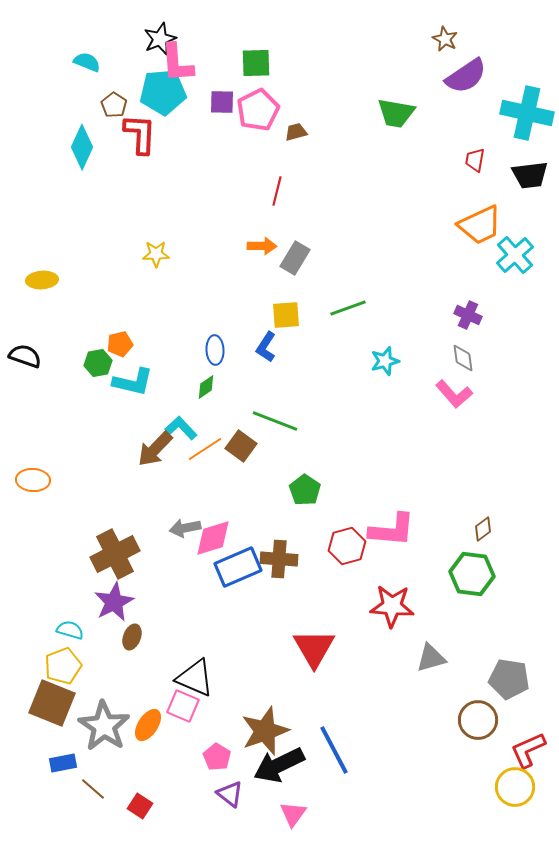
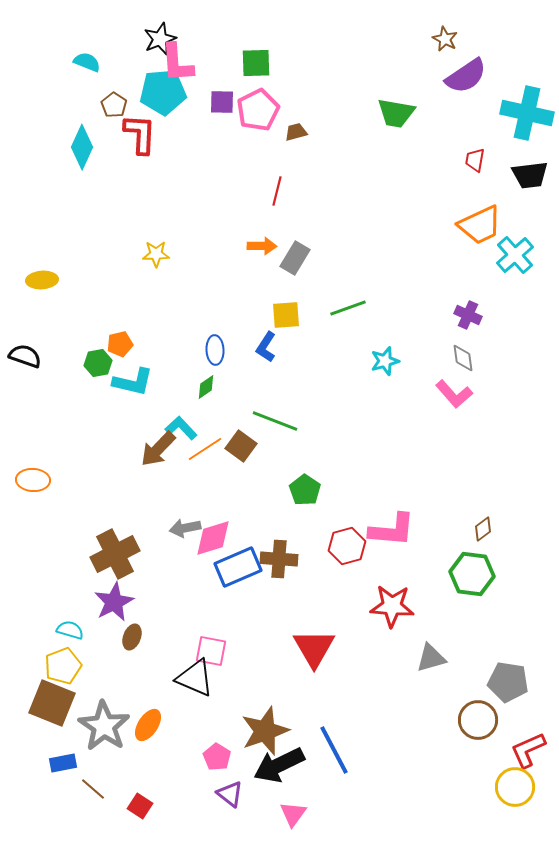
brown arrow at (155, 449): moved 3 px right
gray pentagon at (509, 679): moved 1 px left, 3 px down
pink square at (183, 706): moved 28 px right, 55 px up; rotated 12 degrees counterclockwise
